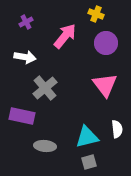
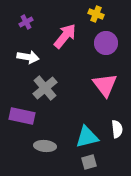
white arrow: moved 3 px right
